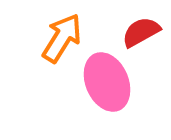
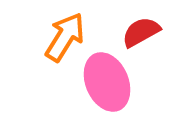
orange arrow: moved 3 px right, 1 px up
